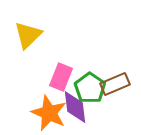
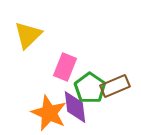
pink rectangle: moved 4 px right, 10 px up
brown rectangle: moved 2 px down
